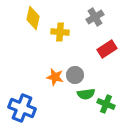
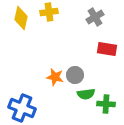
yellow diamond: moved 12 px left
yellow cross: moved 11 px left, 20 px up; rotated 12 degrees counterclockwise
red rectangle: rotated 42 degrees clockwise
green cross: rotated 18 degrees counterclockwise
